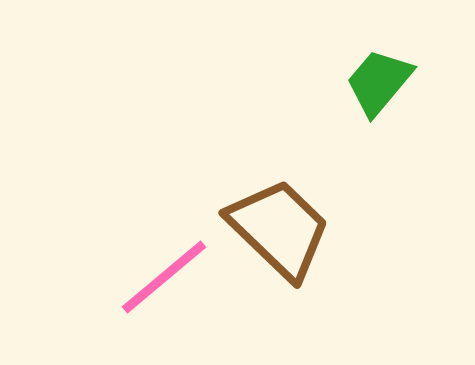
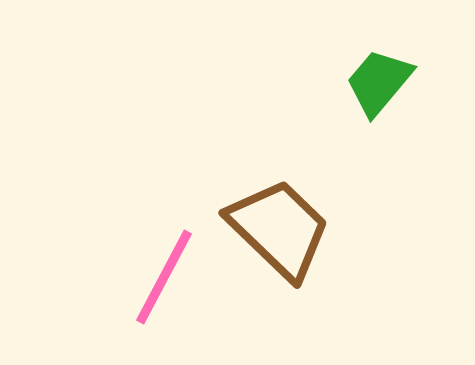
pink line: rotated 22 degrees counterclockwise
